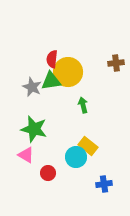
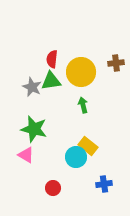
yellow circle: moved 13 px right
red circle: moved 5 px right, 15 px down
